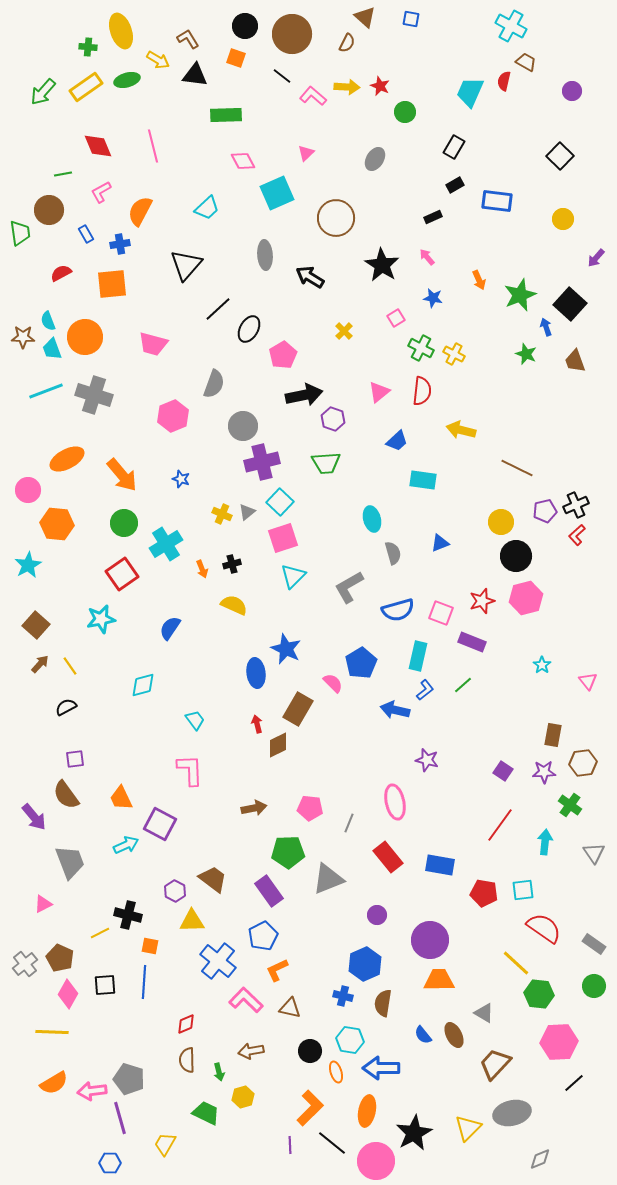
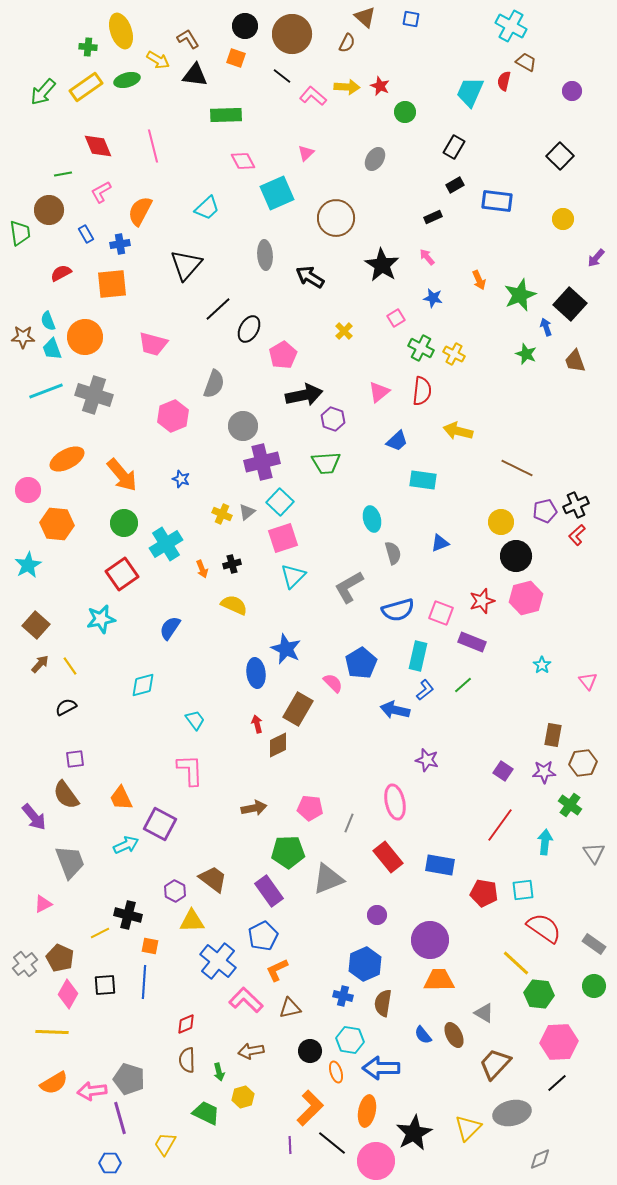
yellow arrow at (461, 430): moved 3 px left, 1 px down
brown triangle at (290, 1008): rotated 25 degrees counterclockwise
black line at (574, 1083): moved 17 px left
